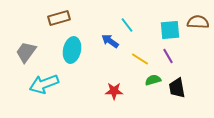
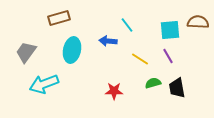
blue arrow: moved 2 px left; rotated 30 degrees counterclockwise
green semicircle: moved 3 px down
